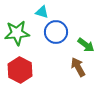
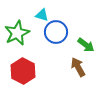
cyan triangle: moved 3 px down
green star: rotated 20 degrees counterclockwise
red hexagon: moved 3 px right, 1 px down
